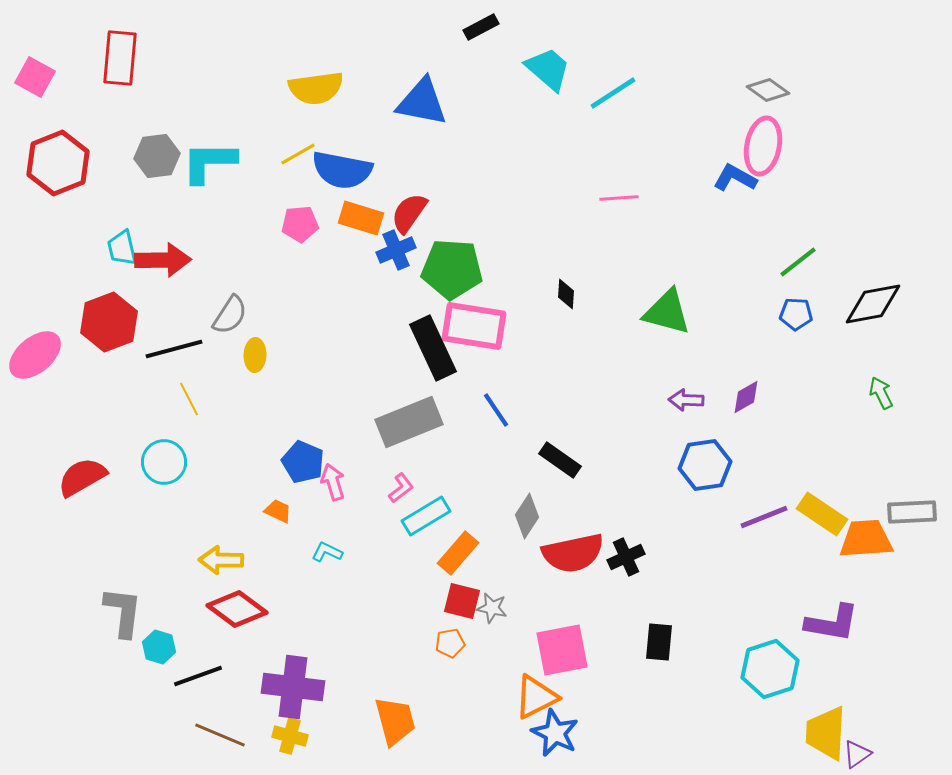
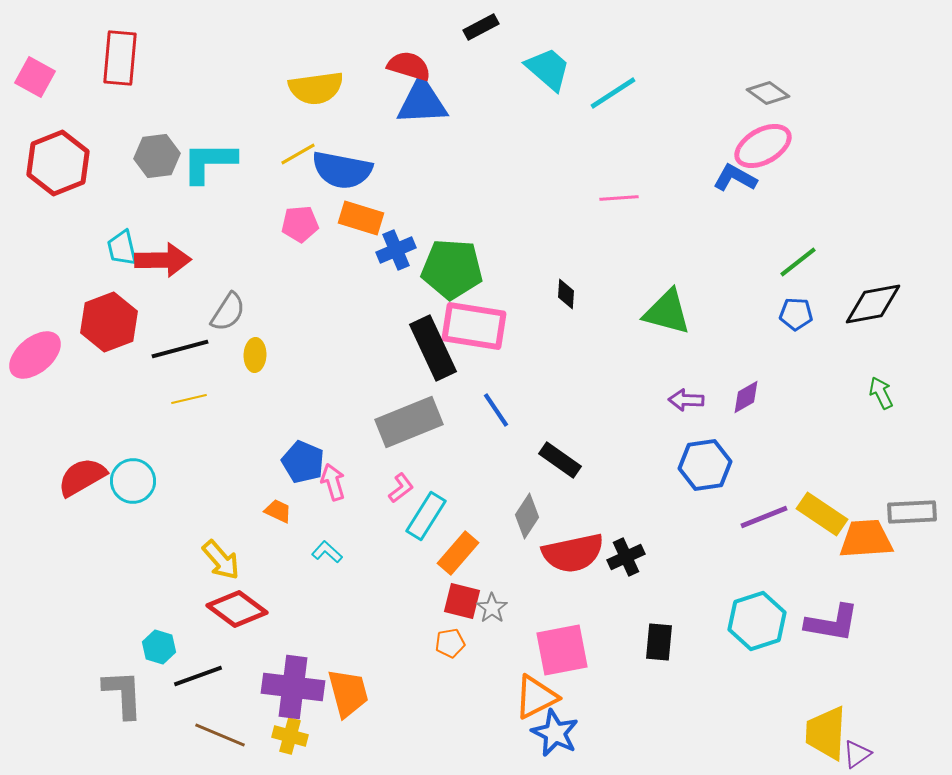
gray diamond at (768, 90): moved 3 px down
blue triangle at (422, 102): rotated 14 degrees counterclockwise
pink ellipse at (763, 146): rotated 50 degrees clockwise
red semicircle at (409, 213): moved 147 px up; rotated 72 degrees clockwise
gray semicircle at (230, 315): moved 2 px left, 3 px up
black line at (174, 349): moved 6 px right
yellow line at (189, 399): rotated 76 degrees counterclockwise
cyan circle at (164, 462): moved 31 px left, 19 px down
cyan rectangle at (426, 516): rotated 27 degrees counterclockwise
cyan L-shape at (327, 552): rotated 16 degrees clockwise
yellow arrow at (221, 560): rotated 132 degrees counterclockwise
gray star at (492, 608): rotated 24 degrees clockwise
gray L-shape at (123, 612): moved 82 px down; rotated 10 degrees counterclockwise
cyan hexagon at (770, 669): moved 13 px left, 48 px up
orange trapezoid at (395, 721): moved 47 px left, 28 px up
